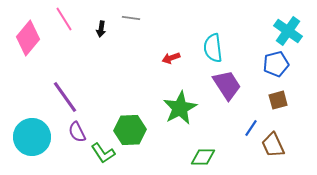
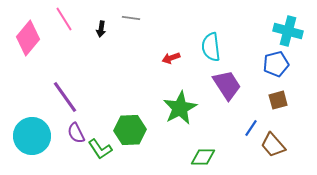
cyan cross: rotated 20 degrees counterclockwise
cyan semicircle: moved 2 px left, 1 px up
purple semicircle: moved 1 px left, 1 px down
cyan circle: moved 1 px up
brown trapezoid: rotated 16 degrees counterclockwise
green L-shape: moved 3 px left, 4 px up
